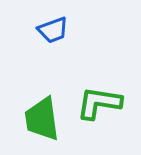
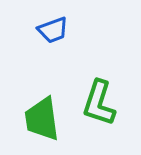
green L-shape: rotated 81 degrees counterclockwise
